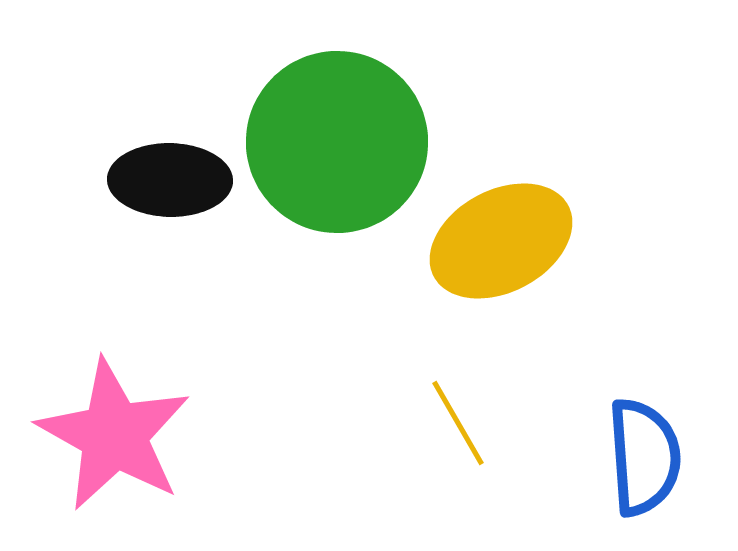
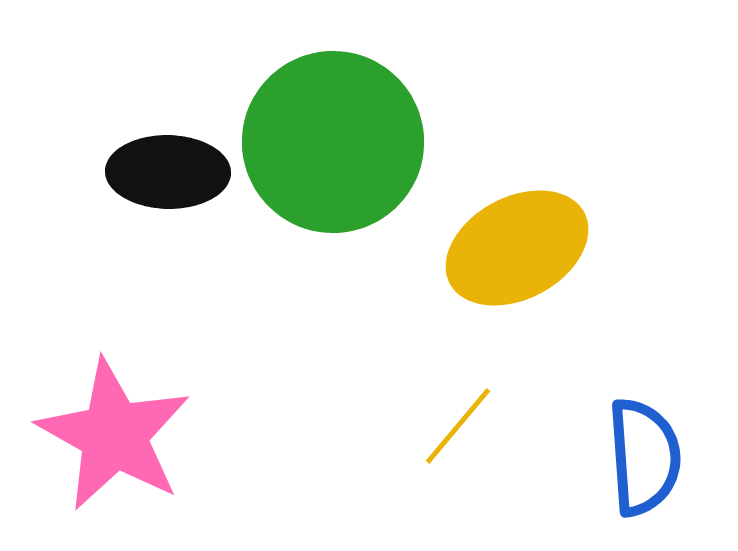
green circle: moved 4 px left
black ellipse: moved 2 px left, 8 px up
yellow ellipse: moved 16 px right, 7 px down
yellow line: moved 3 px down; rotated 70 degrees clockwise
